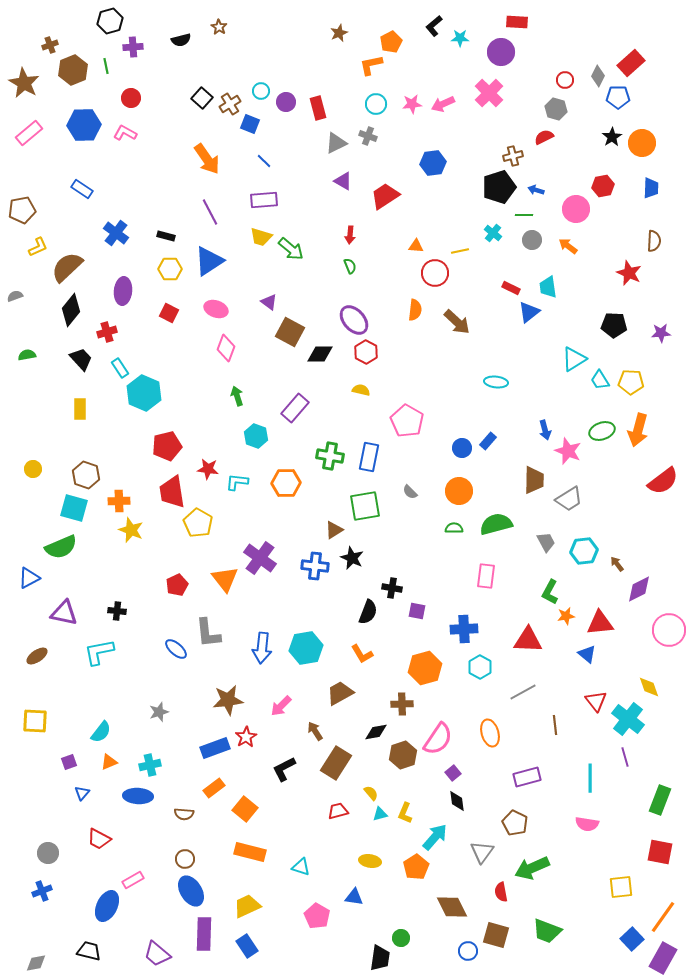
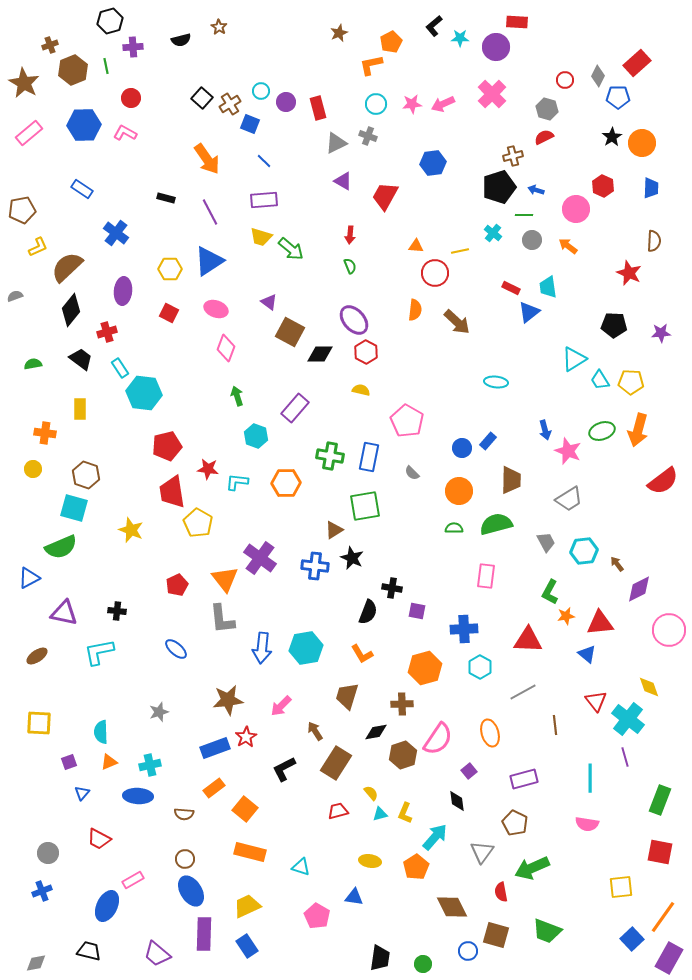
purple circle at (501, 52): moved 5 px left, 5 px up
red rectangle at (631, 63): moved 6 px right
pink cross at (489, 93): moved 3 px right, 1 px down
gray hexagon at (556, 109): moved 9 px left
red hexagon at (603, 186): rotated 25 degrees counterclockwise
red trapezoid at (385, 196): rotated 28 degrees counterclockwise
black rectangle at (166, 236): moved 38 px up
green semicircle at (27, 355): moved 6 px right, 9 px down
black trapezoid at (81, 359): rotated 10 degrees counterclockwise
cyan hexagon at (144, 393): rotated 16 degrees counterclockwise
brown trapezoid at (534, 480): moved 23 px left
gray semicircle at (410, 492): moved 2 px right, 19 px up
orange cross at (119, 501): moved 74 px left, 68 px up; rotated 10 degrees clockwise
gray L-shape at (208, 633): moved 14 px right, 14 px up
brown trapezoid at (340, 693): moved 7 px right, 3 px down; rotated 44 degrees counterclockwise
yellow square at (35, 721): moved 4 px right, 2 px down
cyan semicircle at (101, 732): rotated 140 degrees clockwise
purple square at (453, 773): moved 16 px right, 2 px up
purple rectangle at (527, 777): moved 3 px left, 2 px down
green circle at (401, 938): moved 22 px right, 26 px down
purple rectangle at (663, 958): moved 6 px right
